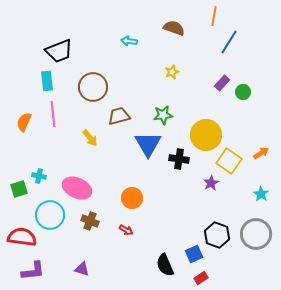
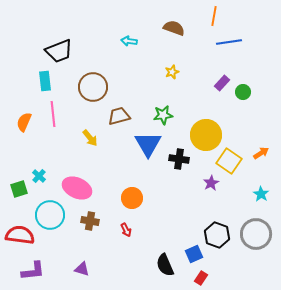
blue line: rotated 50 degrees clockwise
cyan rectangle: moved 2 px left
cyan cross: rotated 32 degrees clockwise
brown cross: rotated 12 degrees counterclockwise
red arrow: rotated 32 degrees clockwise
red semicircle: moved 2 px left, 2 px up
red rectangle: rotated 24 degrees counterclockwise
